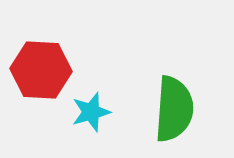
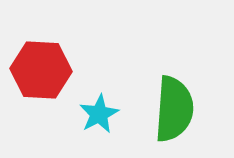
cyan star: moved 8 px right, 2 px down; rotated 12 degrees counterclockwise
